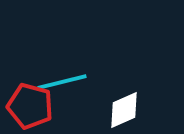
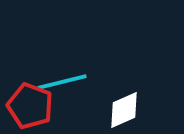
red pentagon: rotated 6 degrees clockwise
